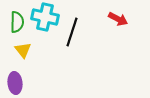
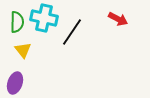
cyan cross: moved 1 px left, 1 px down
black line: rotated 16 degrees clockwise
purple ellipse: rotated 25 degrees clockwise
